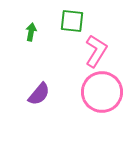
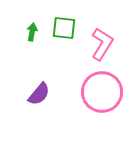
green square: moved 8 px left, 7 px down
green arrow: moved 1 px right
pink L-shape: moved 6 px right, 7 px up
